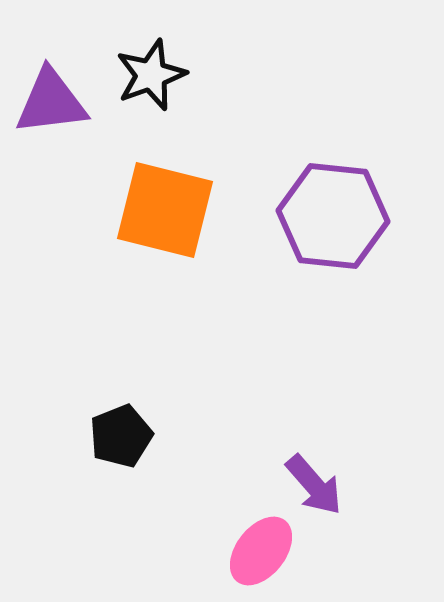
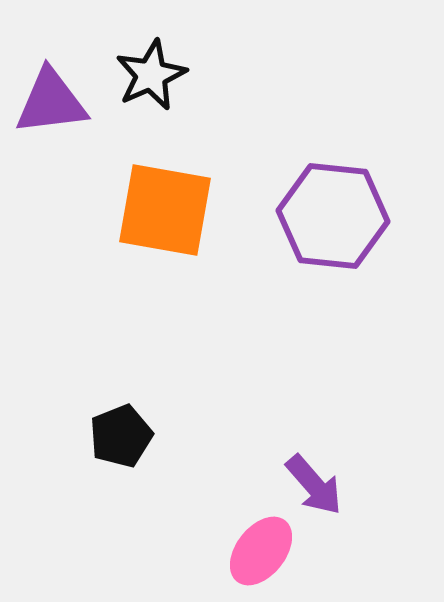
black star: rotated 4 degrees counterclockwise
orange square: rotated 4 degrees counterclockwise
